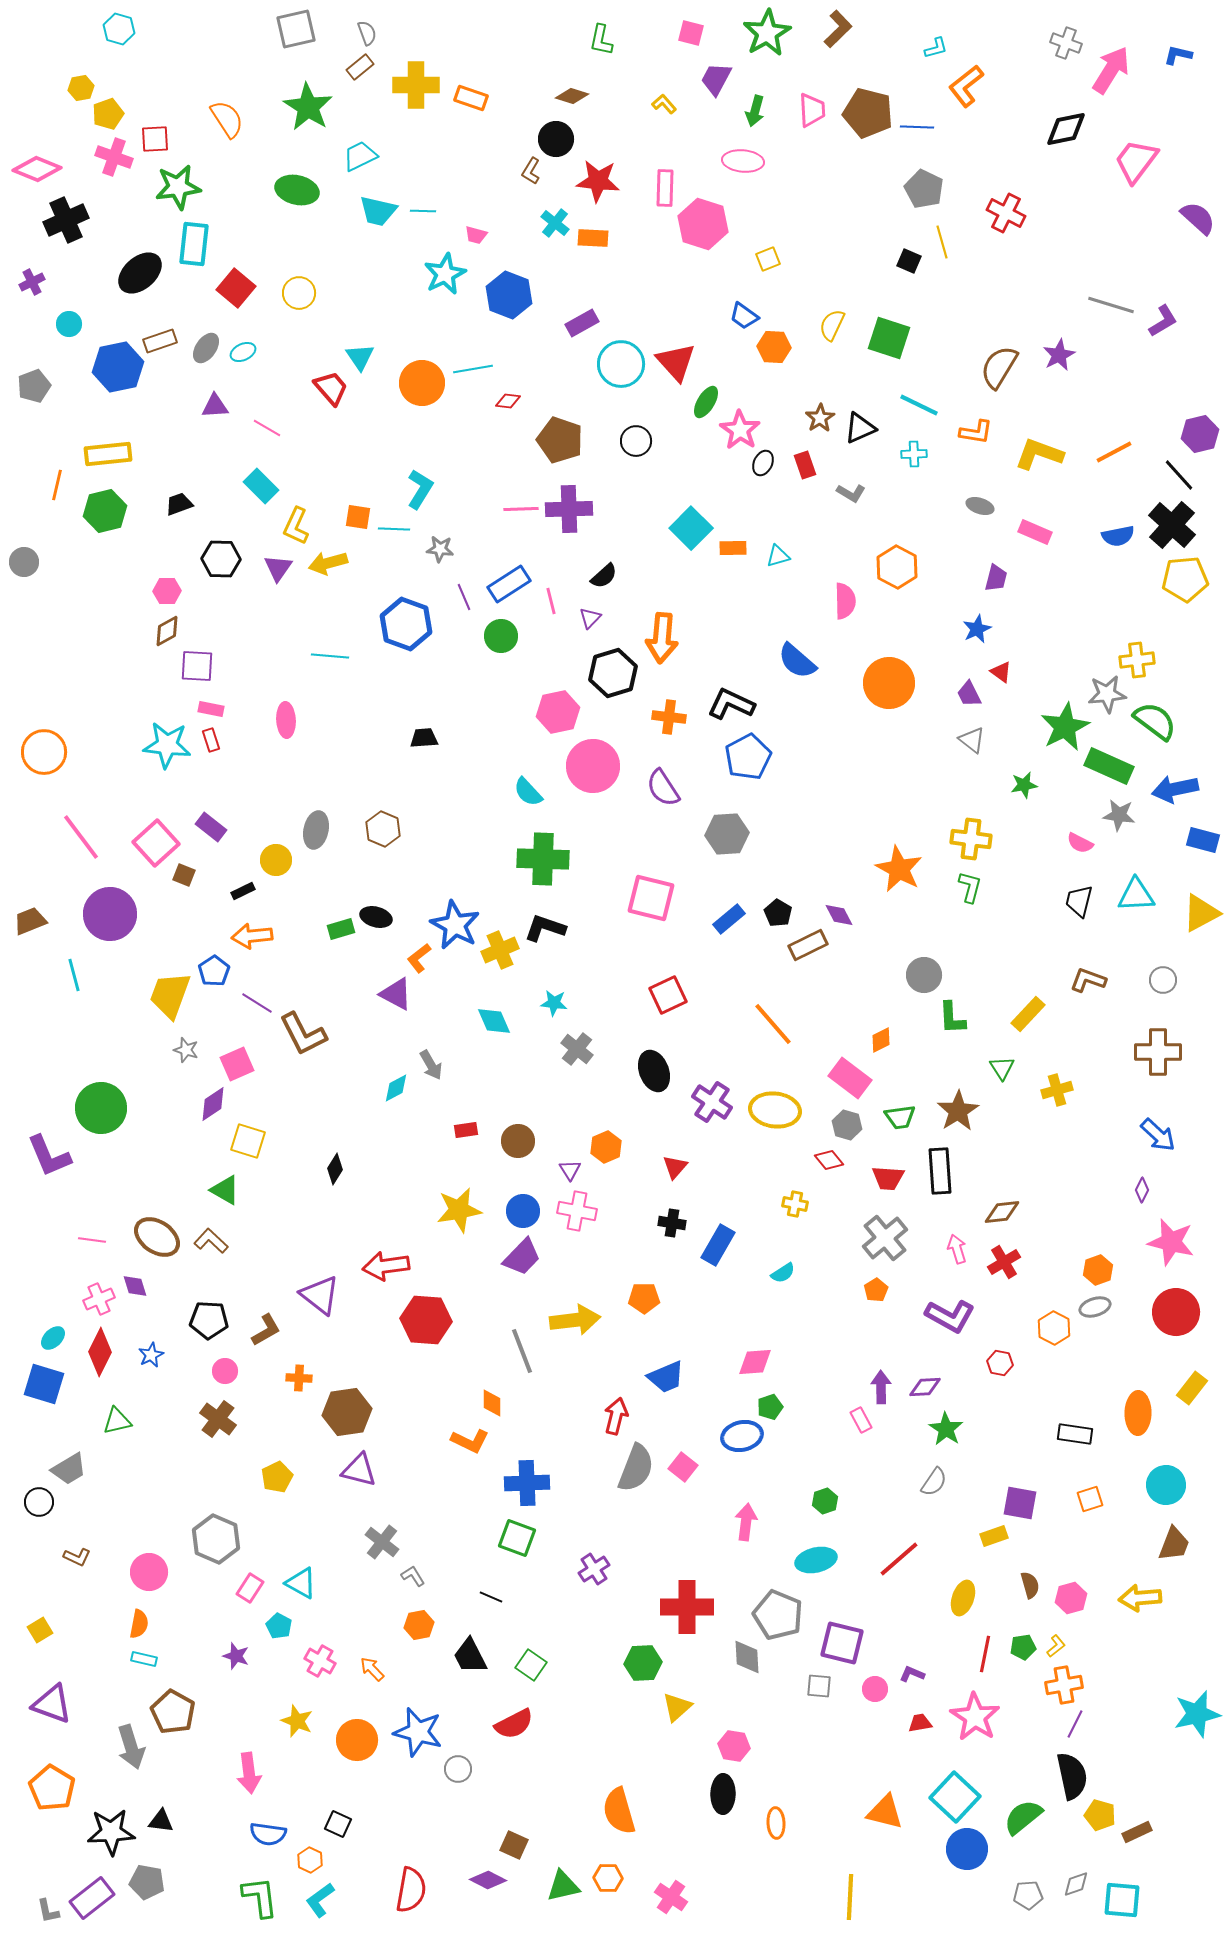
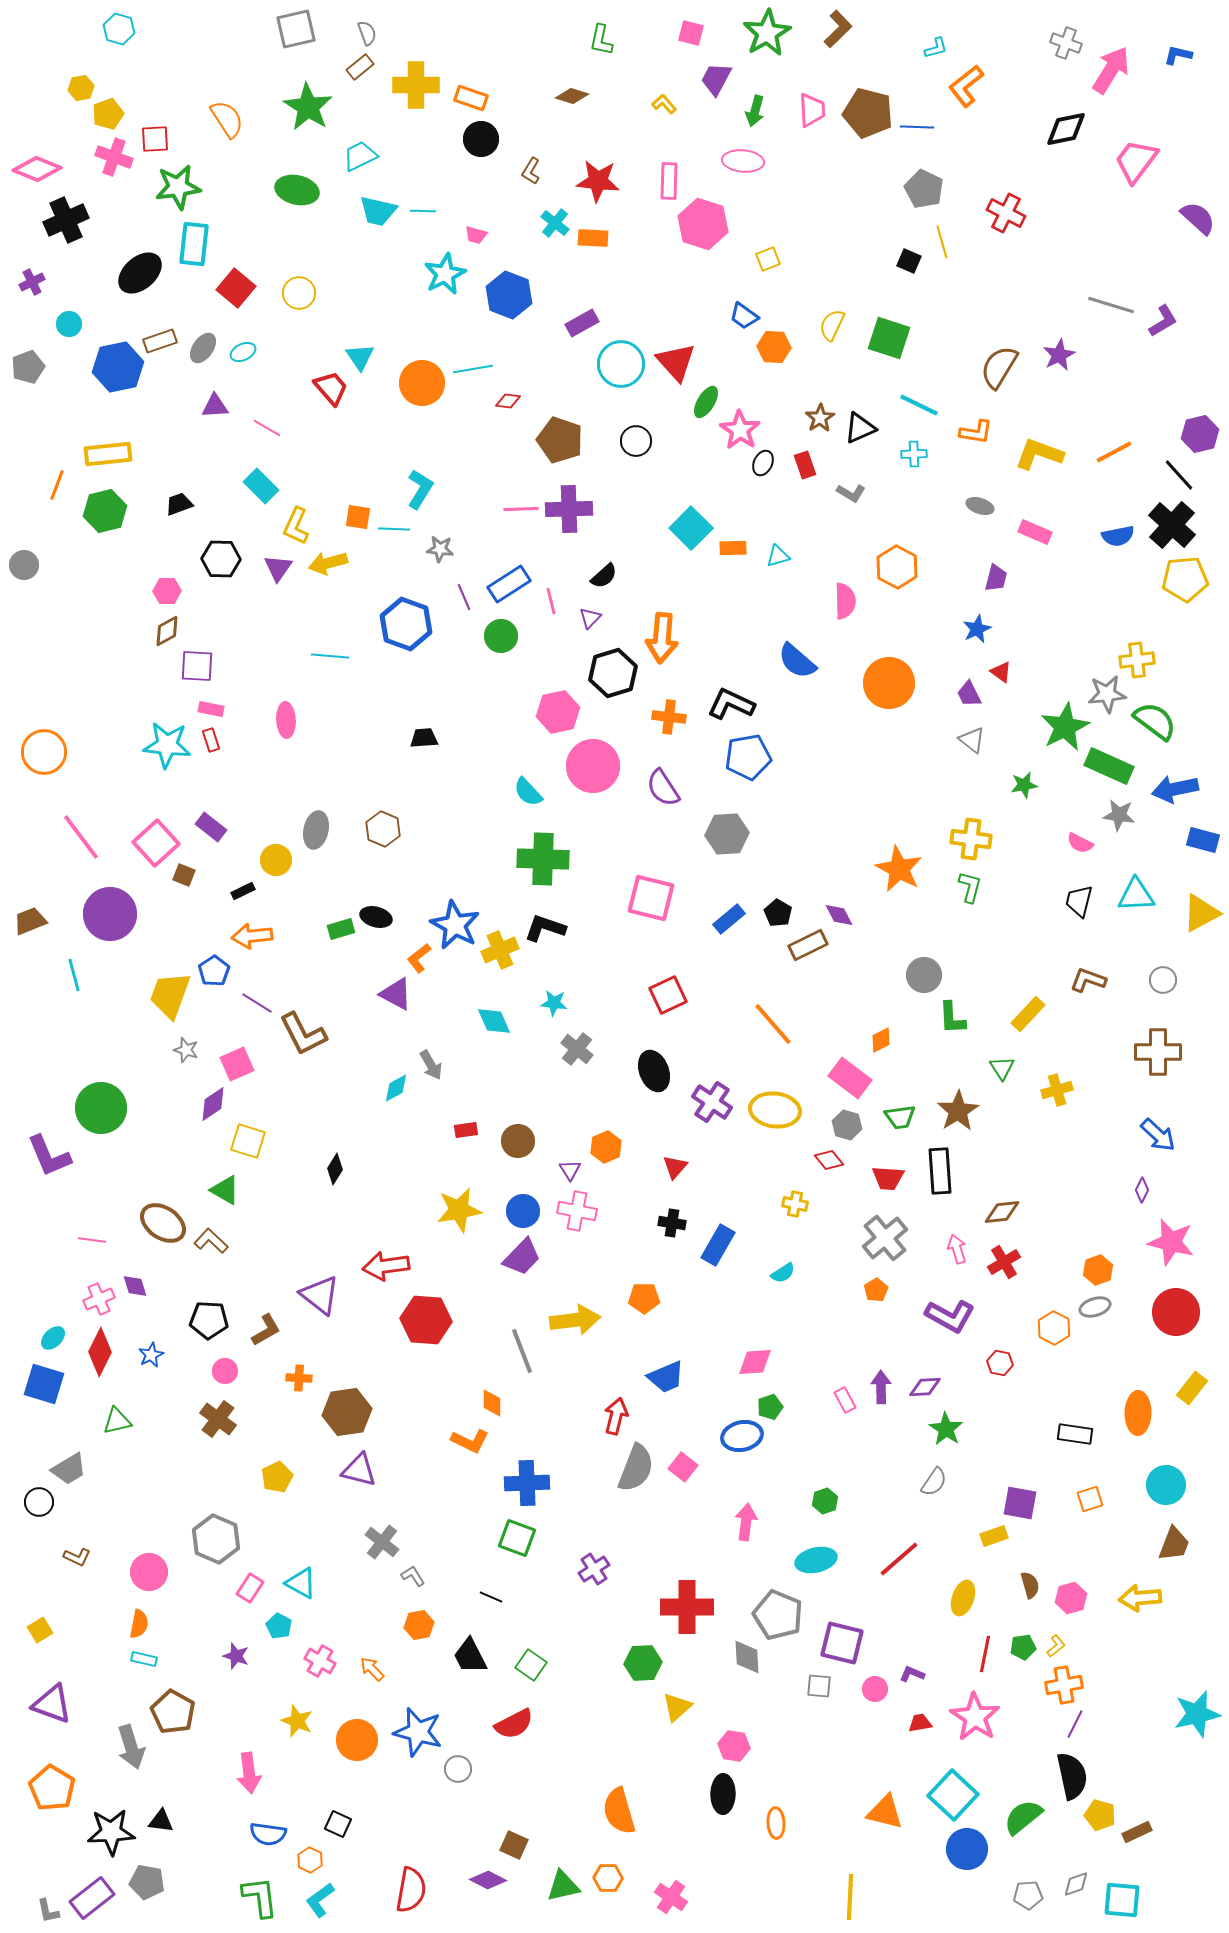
black circle at (556, 139): moved 75 px left
pink rectangle at (665, 188): moved 4 px right, 7 px up
gray ellipse at (206, 348): moved 3 px left
gray pentagon at (34, 386): moved 6 px left, 19 px up
orange line at (57, 485): rotated 8 degrees clockwise
gray circle at (24, 562): moved 3 px down
blue pentagon at (748, 757): rotated 18 degrees clockwise
brown ellipse at (157, 1237): moved 6 px right, 14 px up
pink rectangle at (861, 1420): moved 16 px left, 20 px up
cyan square at (955, 1797): moved 2 px left, 2 px up
